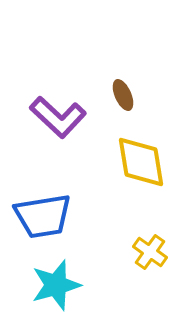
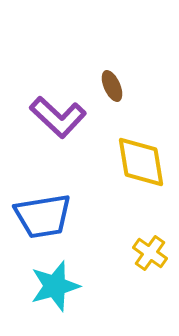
brown ellipse: moved 11 px left, 9 px up
yellow cross: moved 1 px down
cyan star: moved 1 px left, 1 px down
